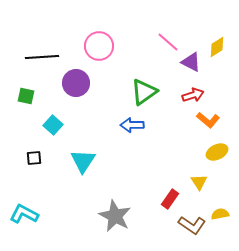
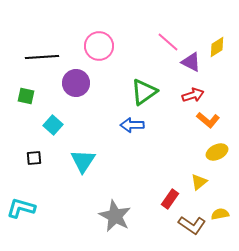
yellow triangle: rotated 24 degrees clockwise
cyan L-shape: moved 3 px left, 6 px up; rotated 12 degrees counterclockwise
